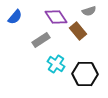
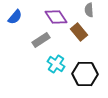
gray semicircle: moved 1 px up; rotated 104 degrees clockwise
brown rectangle: moved 1 px right, 1 px down
